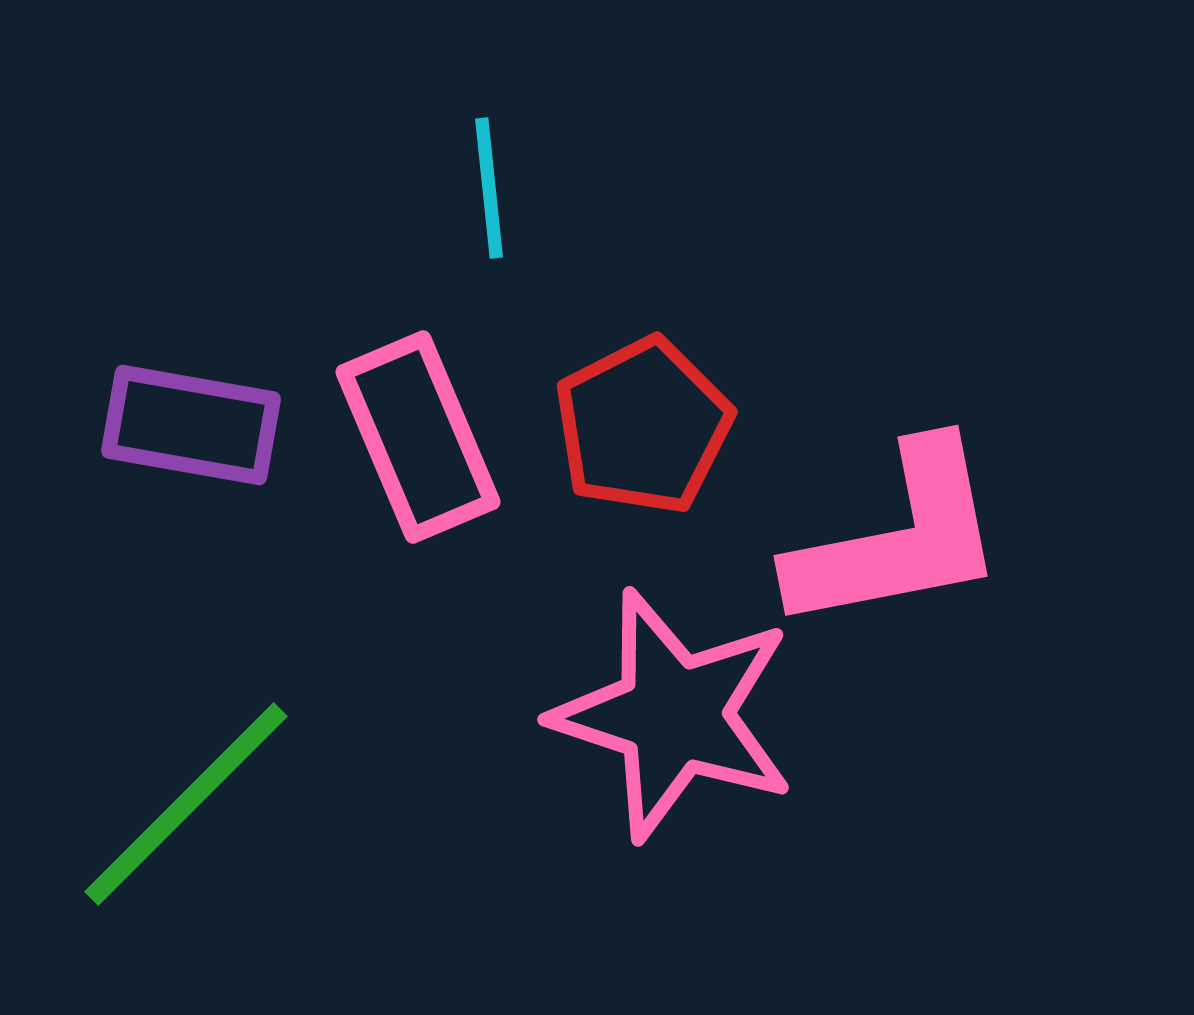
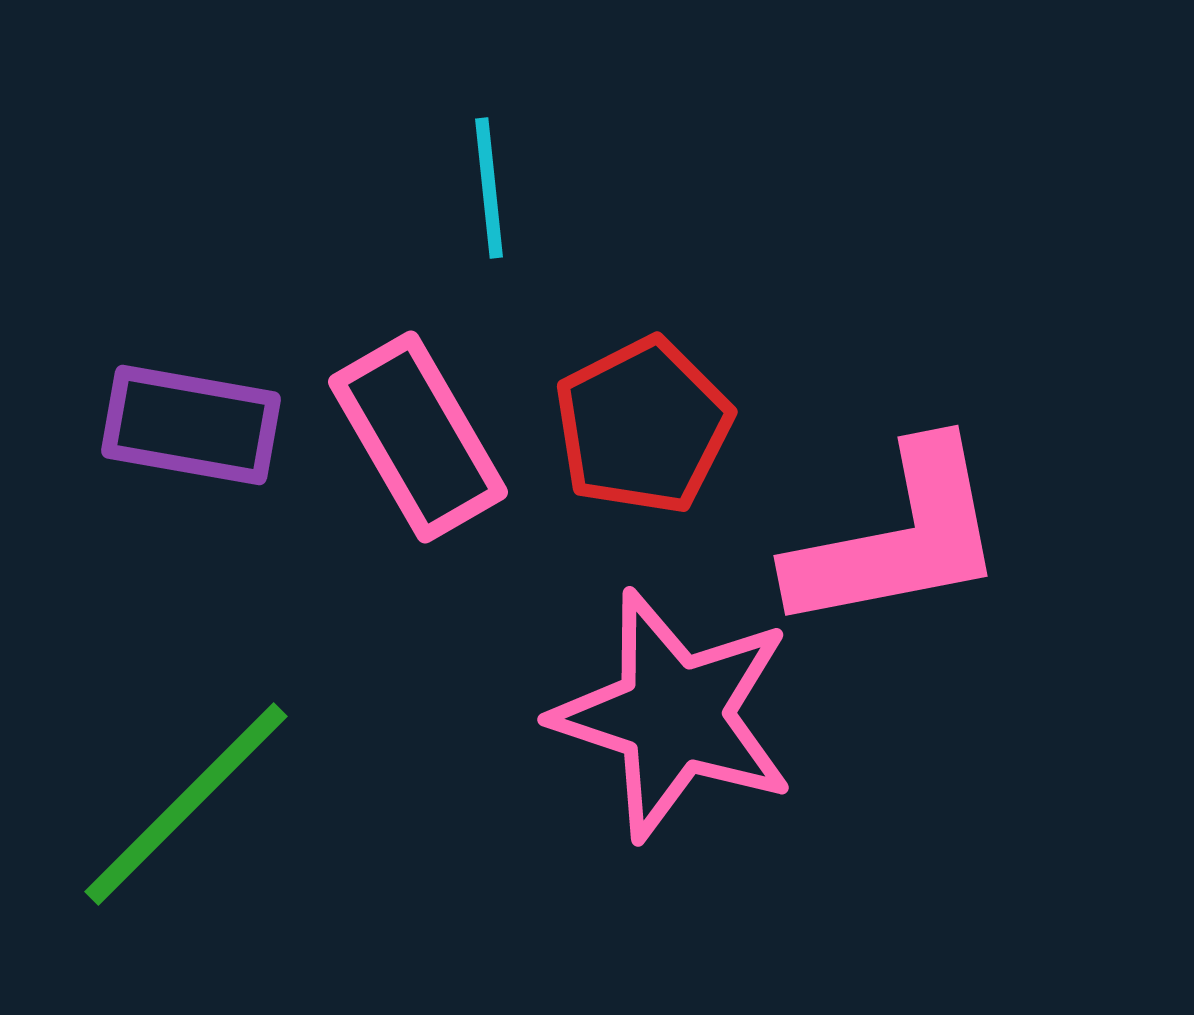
pink rectangle: rotated 7 degrees counterclockwise
